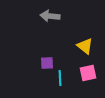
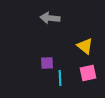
gray arrow: moved 2 px down
